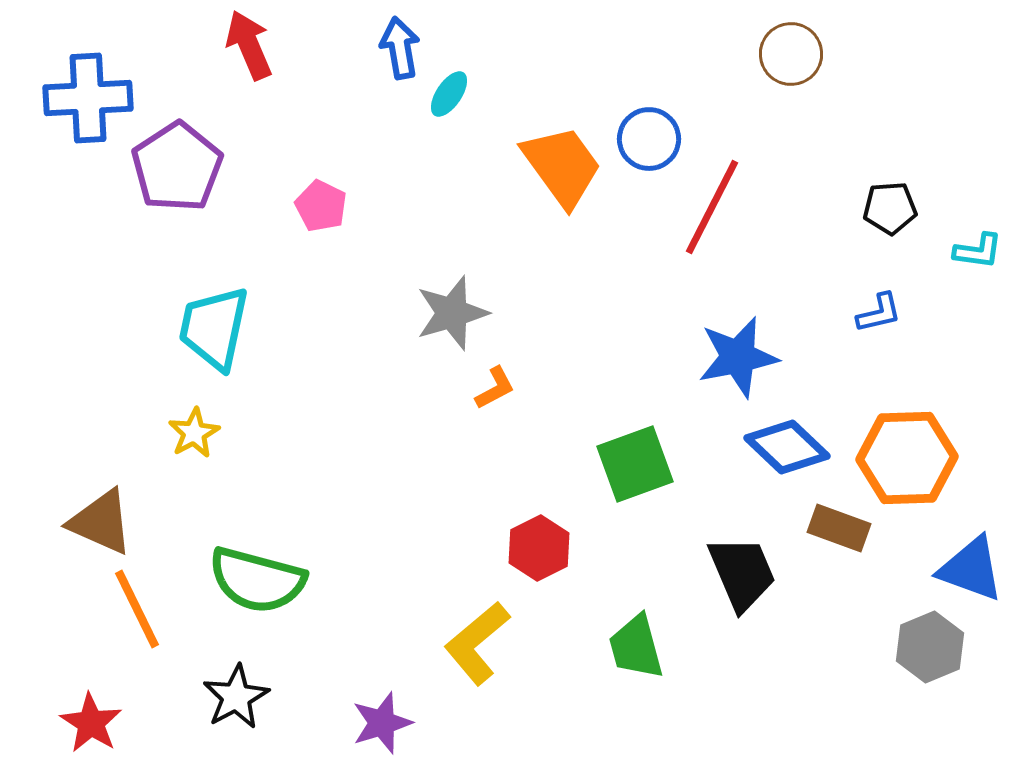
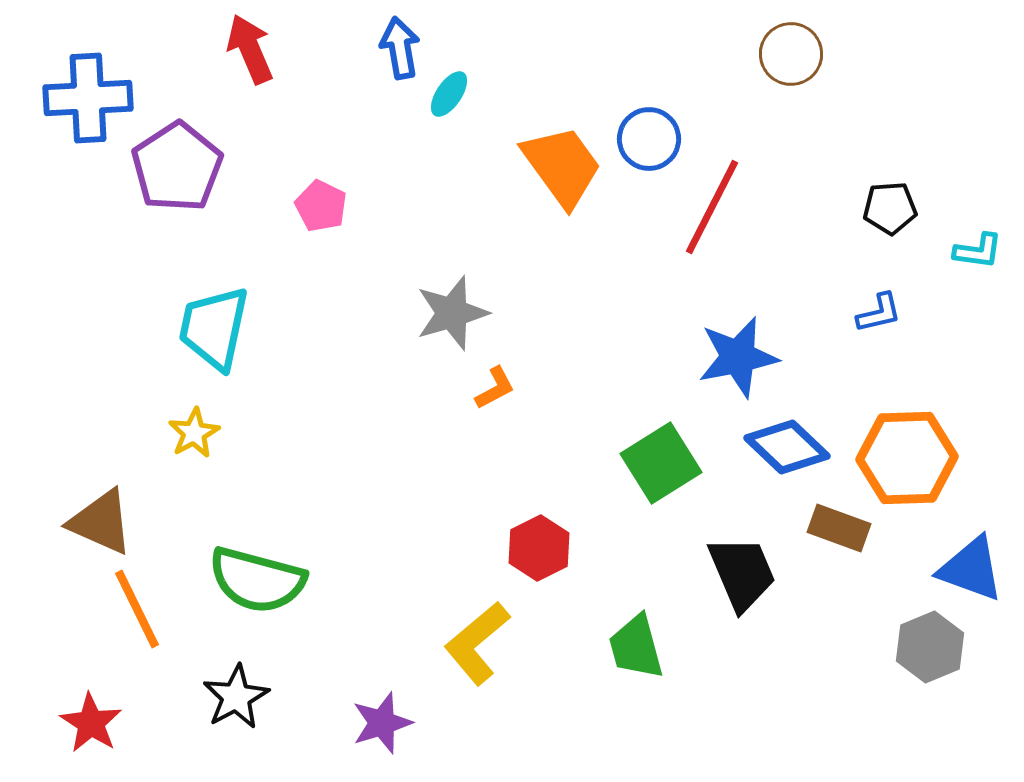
red arrow: moved 1 px right, 4 px down
green square: moved 26 px right, 1 px up; rotated 12 degrees counterclockwise
